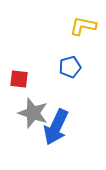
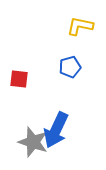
yellow L-shape: moved 3 px left
gray star: moved 29 px down
blue arrow: moved 3 px down
